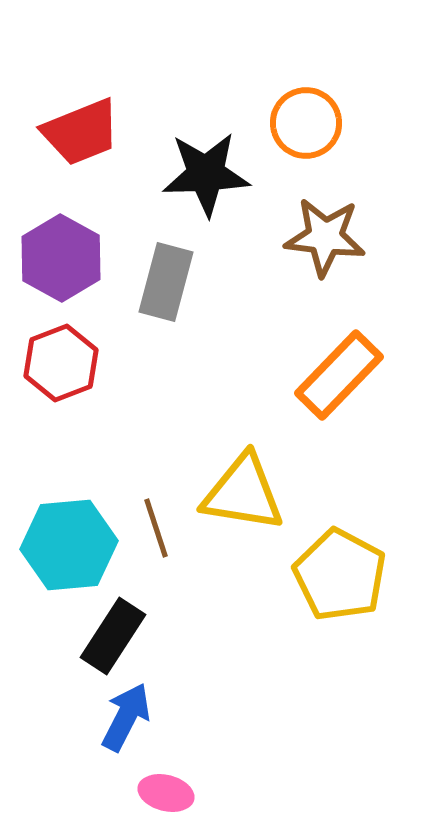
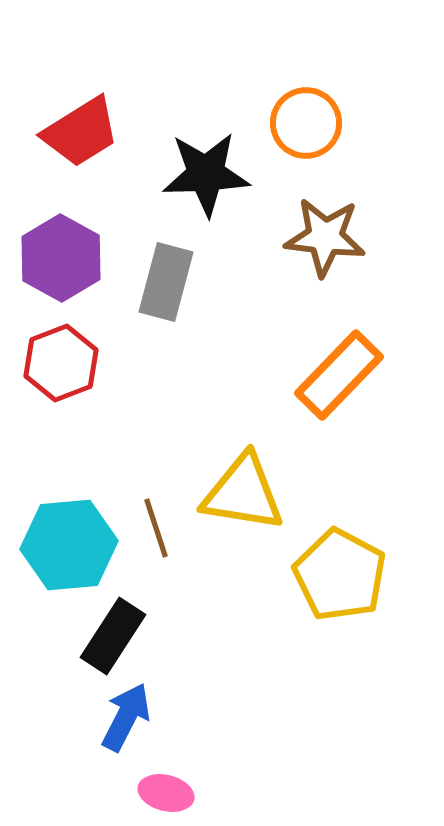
red trapezoid: rotated 10 degrees counterclockwise
